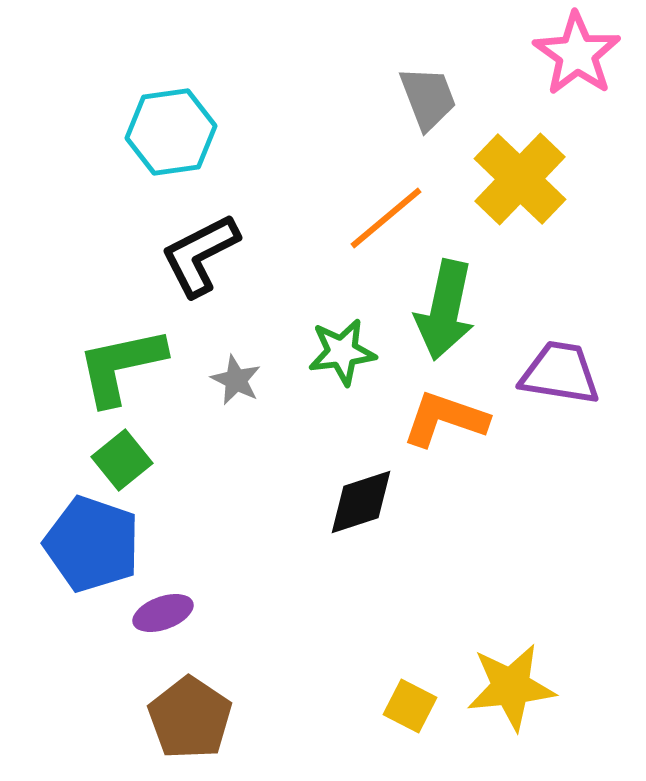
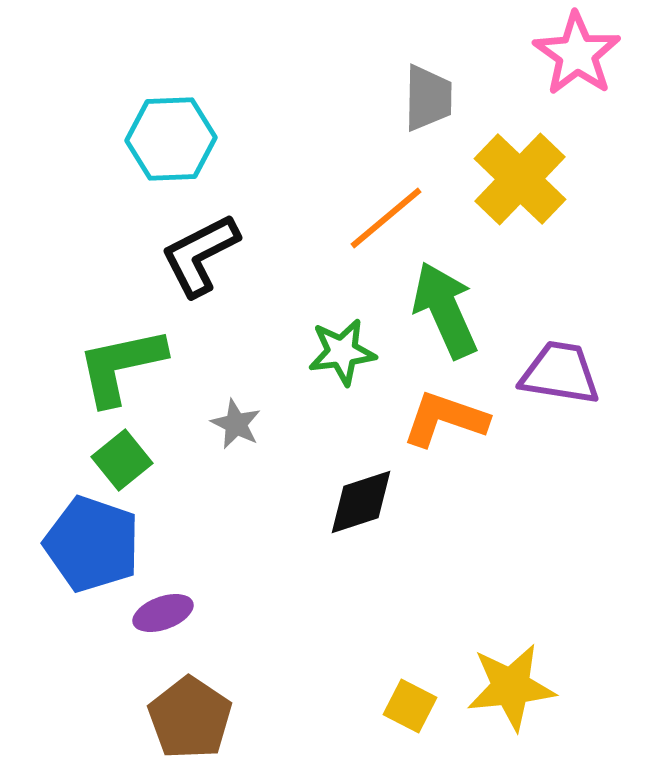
gray trapezoid: rotated 22 degrees clockwise
cyan hexagon: moved 7 px down; rotated 6 degrees clockwise
green arrow: rotated 144 degrees clockwise
gray star: moved 44 px down
